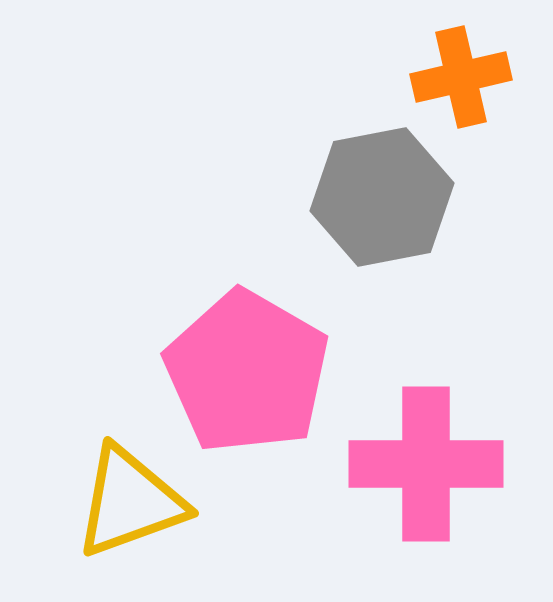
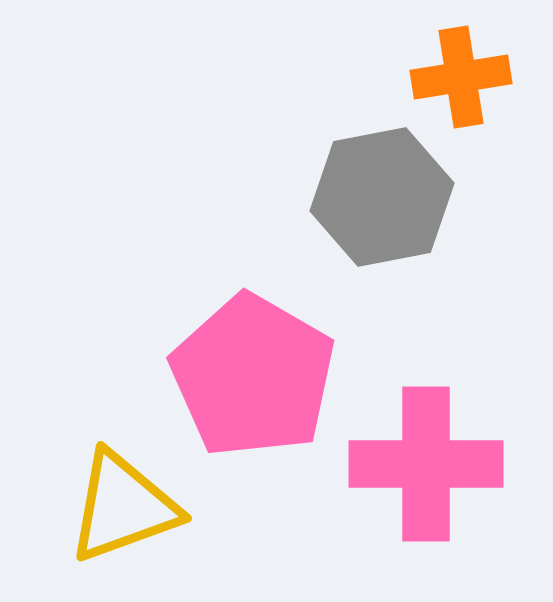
orange cross: rotated 4 degrees clockwise
pink pentagon: moved 6 px right, 4 px down
yellow triangle: moved 7 px left, 5 px down
